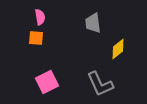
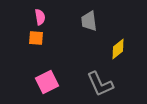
gray trapezoid: moved 4 px left, 2 px up
